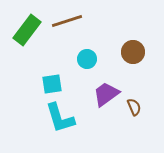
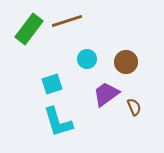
green rectangle: moved 2 px right, 1 px up
brown circle: moved 7 px left, 10 px down
cyan square: rotated 10 degrees counterclockwise
cyan L-shape: moved 2 px left, 4 px down
